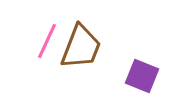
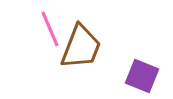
pink line: moved 3 px right, 12 px up; rotated 48 degrees counterclockwise
